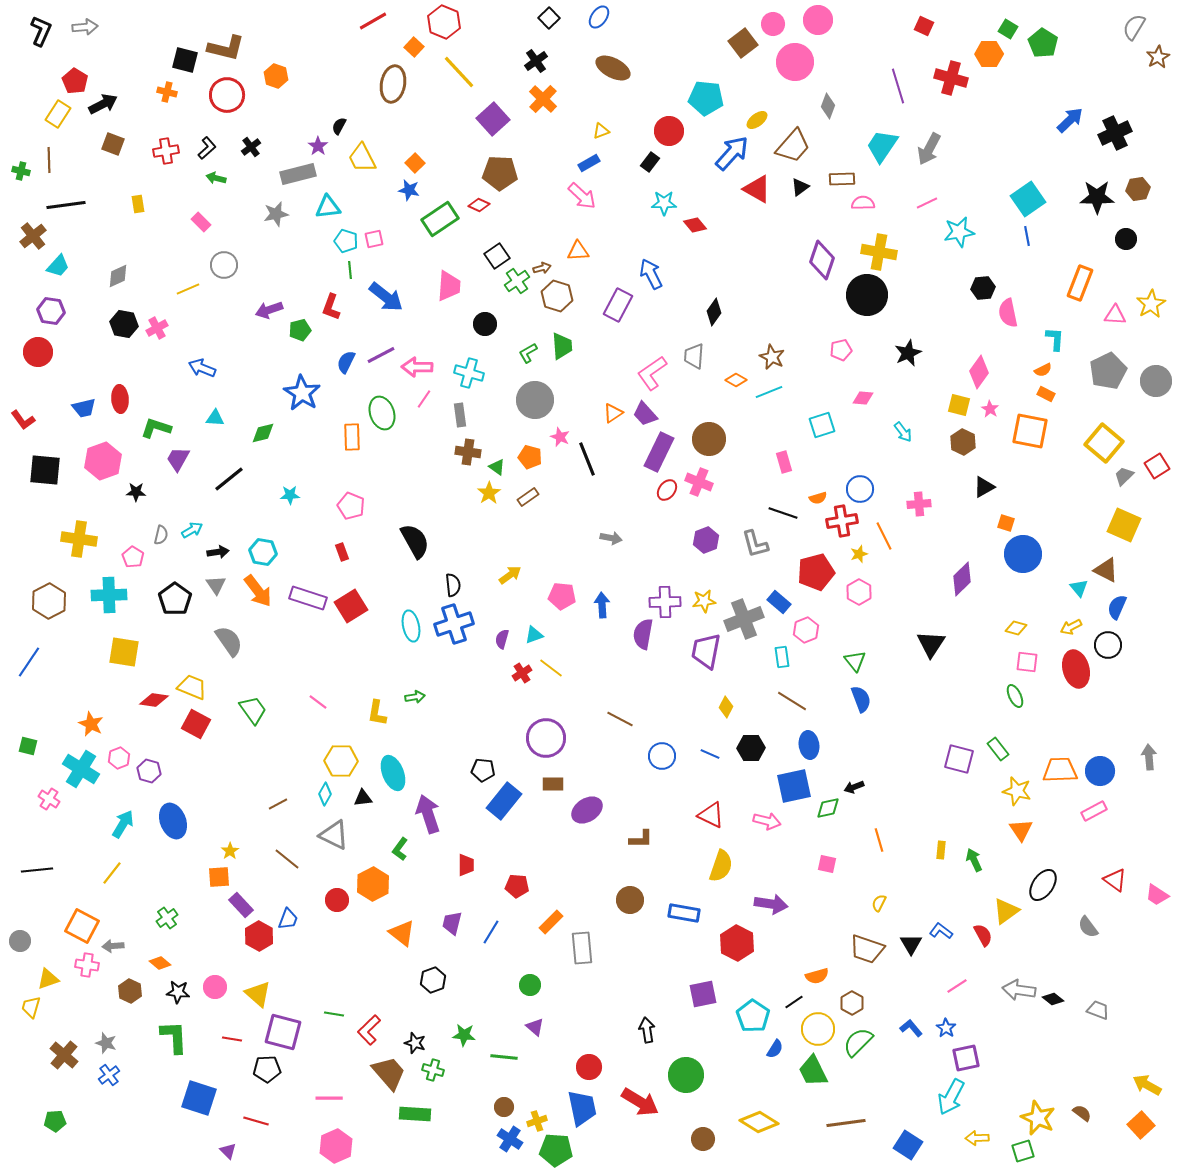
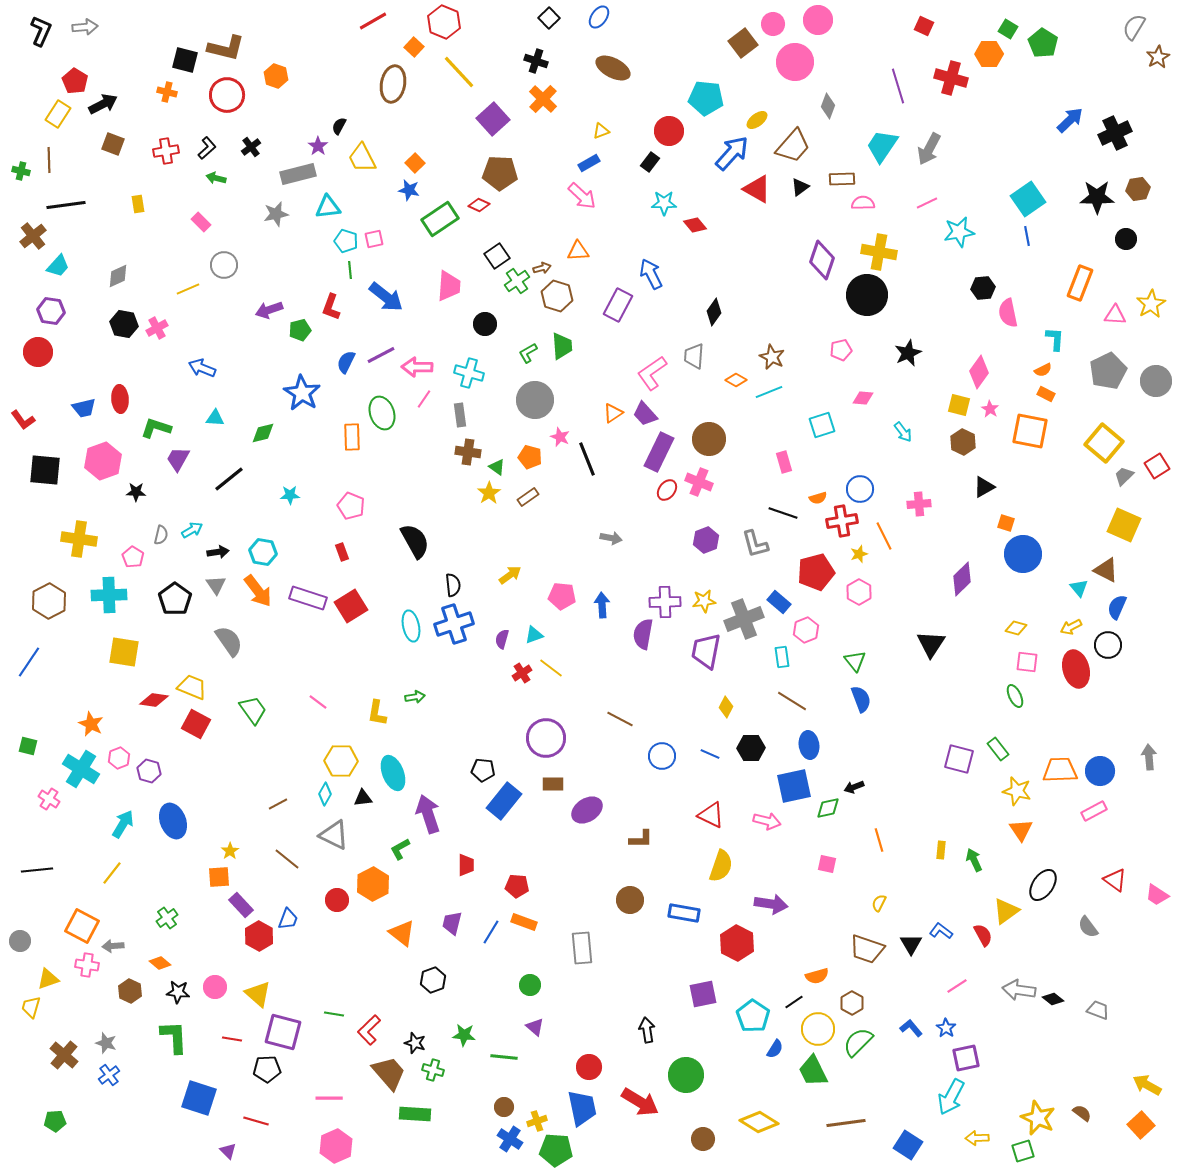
black cross at (536, 61): rotated 35 degrees counterclockwise
green L-shape at (400, 849): rotated 25 degrees clockwise
orange rectangle at (551, 922): moved 27 px left; rotated 65 degrees clockwise
